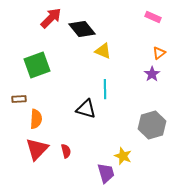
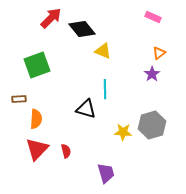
yellow star: moved 24 px up; rotated 18 degrees counterclockwise
